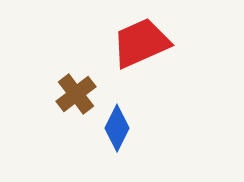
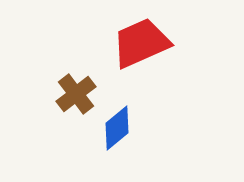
blue diamond: rotated 24 degrees clockwise
